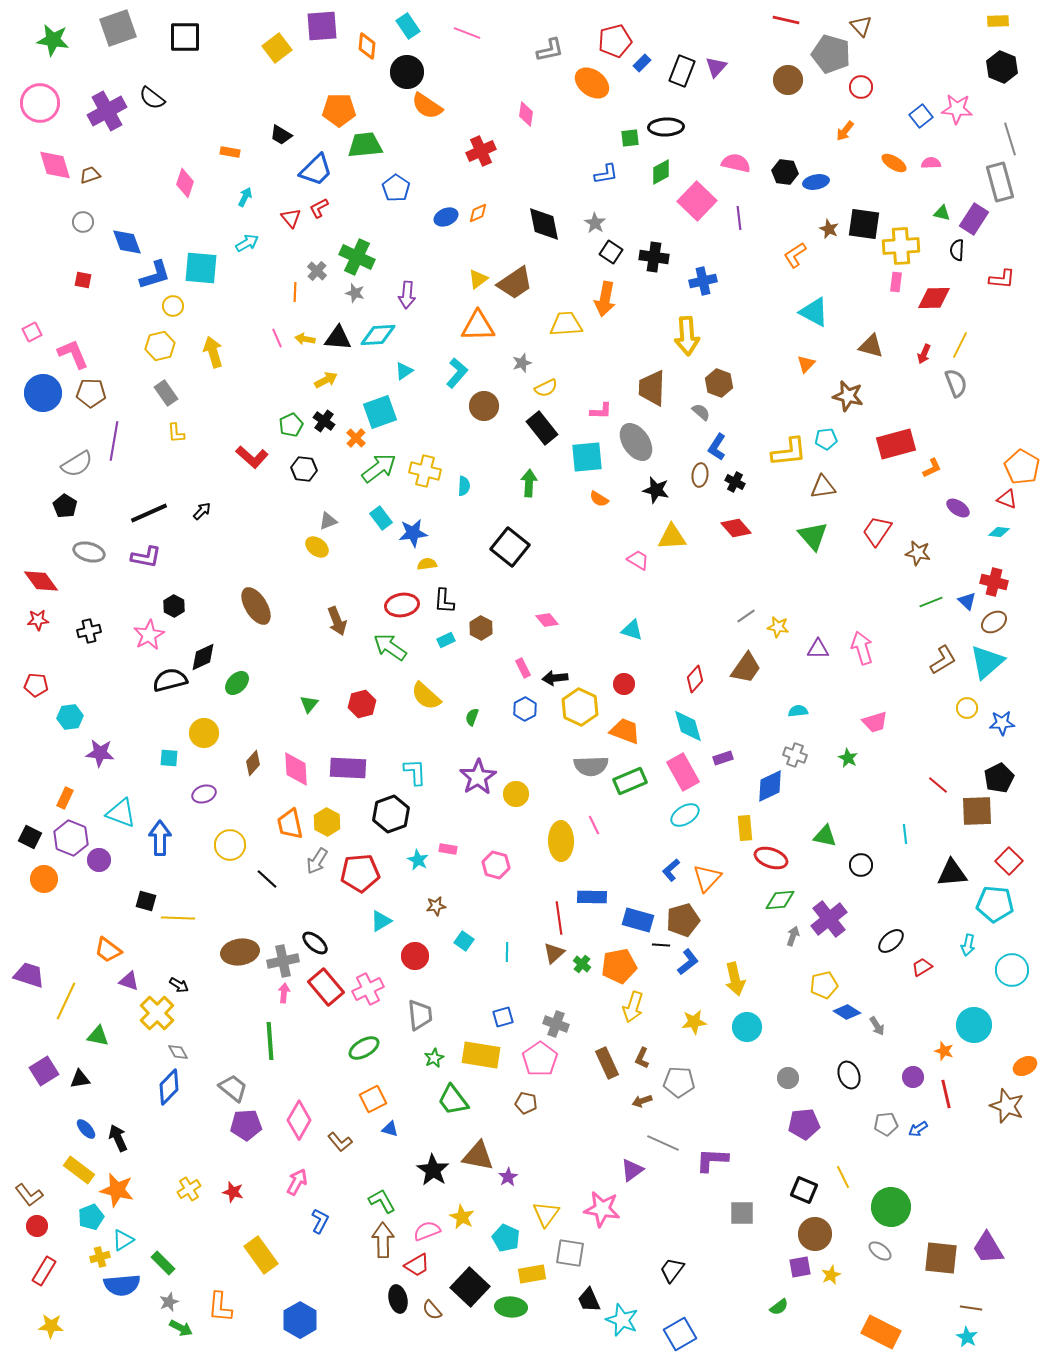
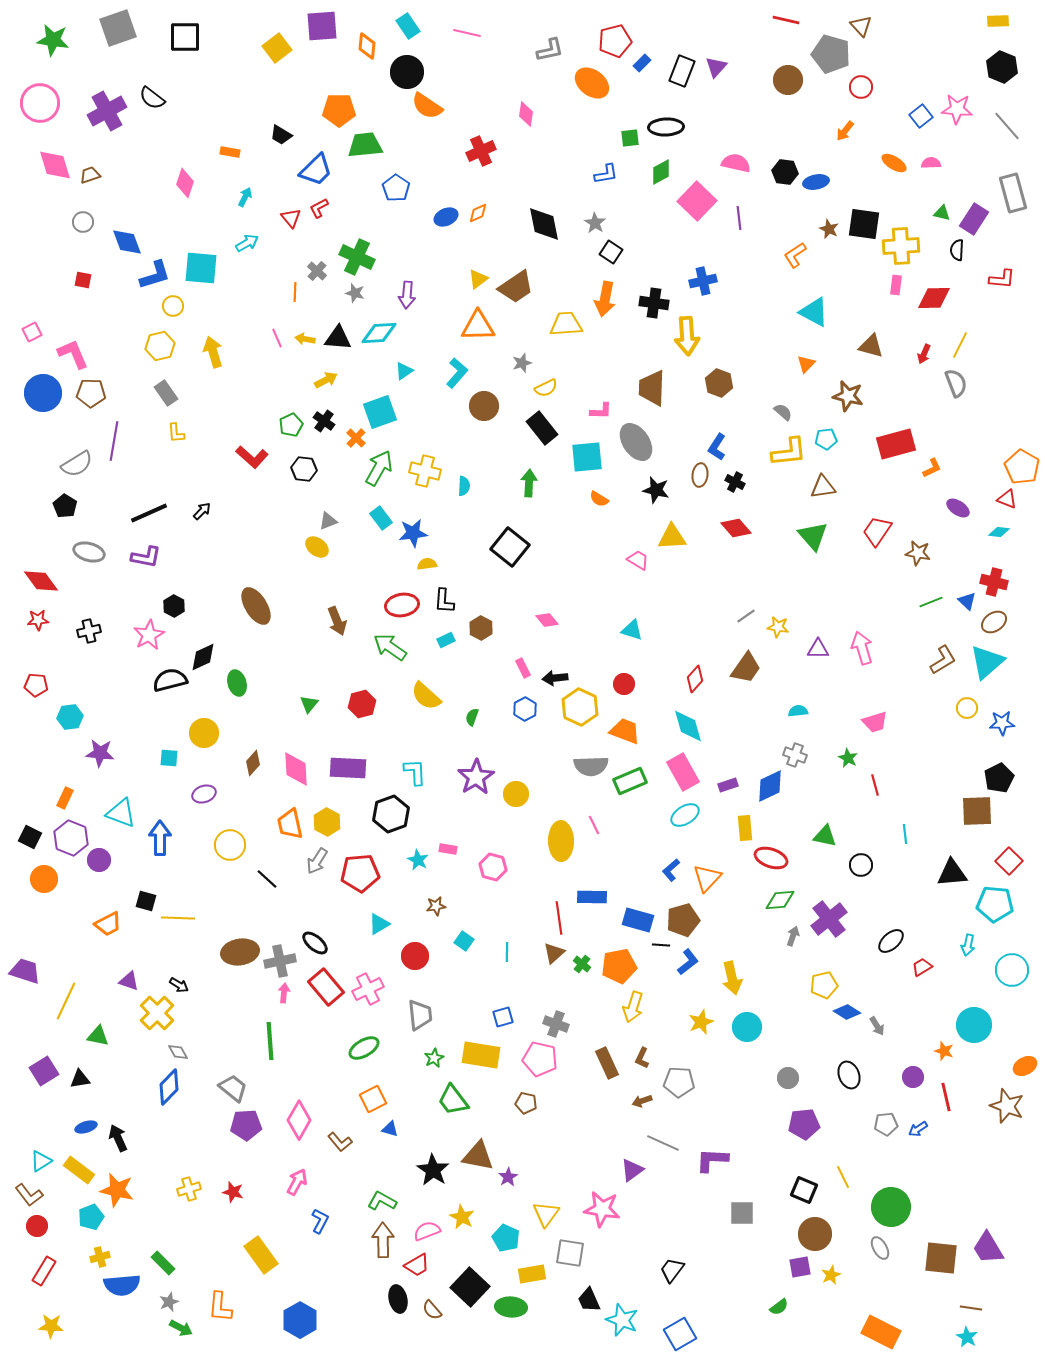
pink line at (467, 33): rotated 8 degrees counterclockwise
gray line at (1010, 139): moved 3 px left, 13 px up; rotated 24 degrees counterclockwise
gray rectangle at (1000, 182): moved 13 px right, 11 px down
black cross at (654, 257): moved 46 px down
pink rectangle at (896, 282): moved 3 px down
brown trapezoid at (515, 283): moved 1 px right, 4 px down
cyan diamond at (378, 335): moved 1 px right, 2 px up
gray semicircle at (701, 412): moved 82 px right
green arrow at (379, 468): rotated 24 degrees counterclockwise
green ellipse at (237, 683): rotated 60 degrees counterclockwise
purple rectangle at (723, 758): moved 5 px right, 27 px down
purple star at (478, 777): moved 2 px left
red line at (938, 785): moved 63 px left; rotated 35 degrees clockwise
pink hexagon at (496, 865): moved 3 px left, 2 px down
cyan triangle at (381, 921): moved 2 px left, 3 px down
orange trapezoid at (108, 950): moved 26 px up; rotated 64 degrees counterclockwise
gray cross at (283, 961): moved 3 px left
purple trapezoid at (29, 975): moved 4 px left, 4 px up
yellow arrow at (735, 979): moved 3 px left, 1 px up
yellow star at (694, 1022): moved 7 px right; rotated 15 degrees counterclockwise
pink pentagon at (540, 1059): rotated 24 degrees counterclockwise
red line at (946, 1094): moved 3 px down
blue ellipse at (86, 1129): moved 2 px up; rotated 65 degrees counterclockwise
yellow cross at (189, 1189): rotated 15 degrees clockwise
green L-shape at (382, 1201): rotated 32 degrees counterclockwise
cyan triangle at (123, 1240): moved 82 px left, 79 px up
gray ellipse at (880, 1251): moved 3 px up; rotated 25 degrees clockwise
